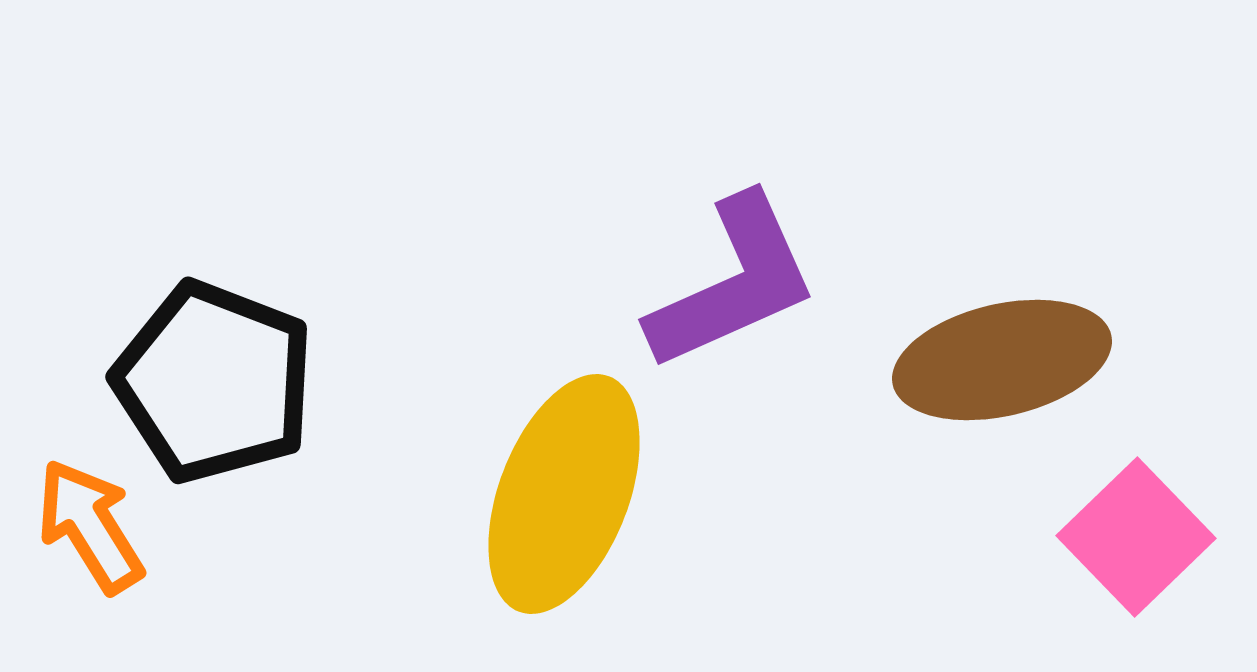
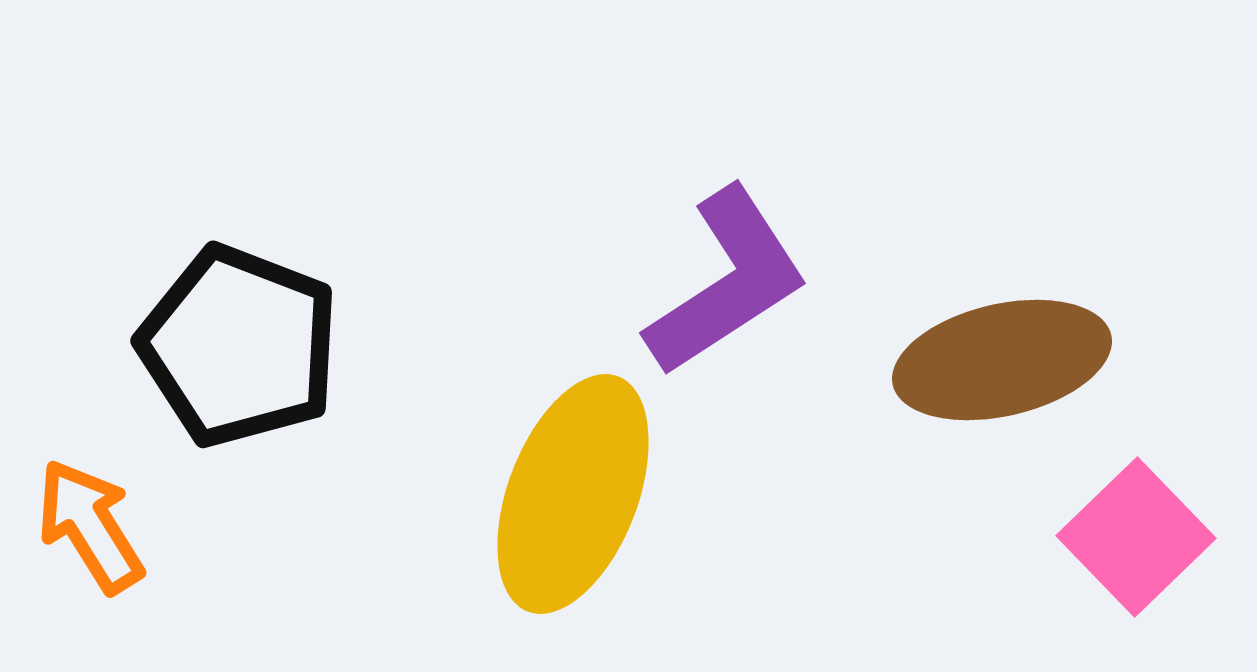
purple L-shape: moved 6 px left, 1 px up; rotated 9 degrees counterclockwise
black pentagon: moved 25 px right, 36 px up
yellow ellipse: moved 9 px right
